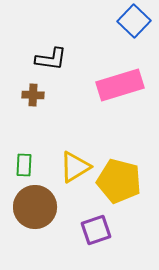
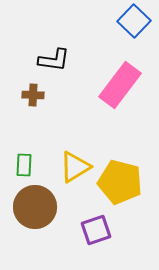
black L-shape: moved 3 px right, 1 px down
pink rectangle: rotated 36 degrees counterclockwise
yellow pentagon: moved 1 px right, 1 px down
